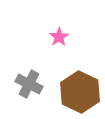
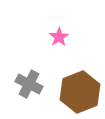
brown hexagon: rotated 12 degrees clockwise
